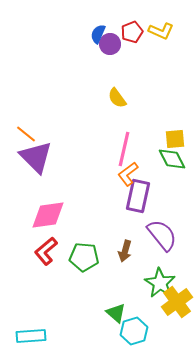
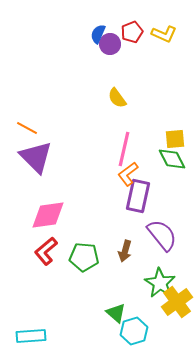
yellow L-shape: moved 3 px right, 3 px down
orange line: moved 1 px right, 6 px up; rotated 10 degrees counterclockwise
